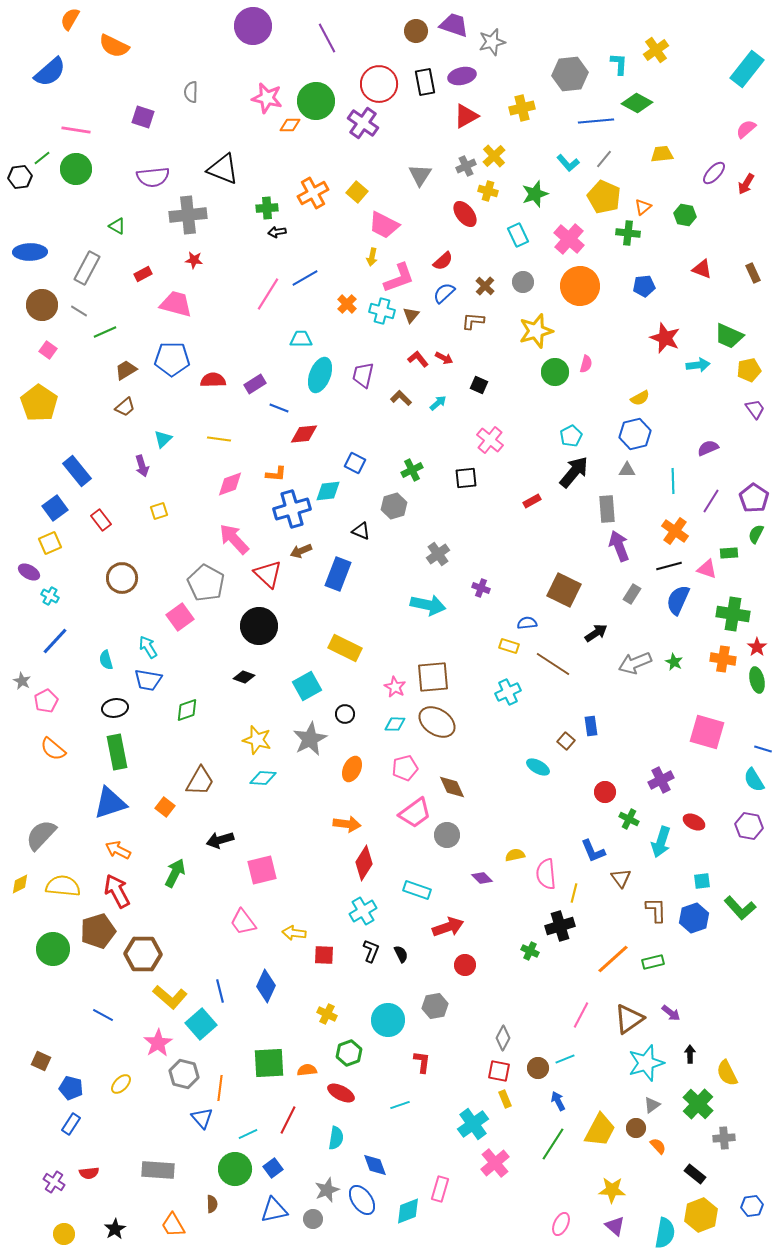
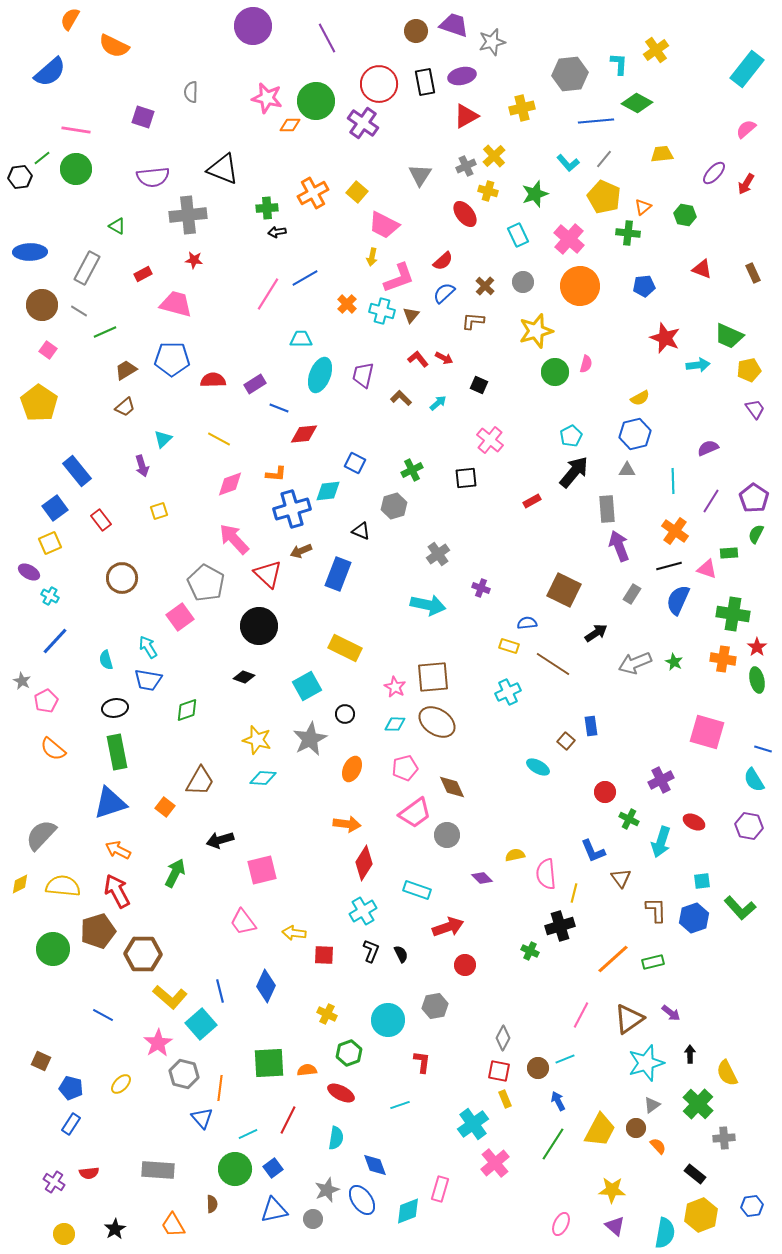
yellow line at (219, 439): rotated 20 degrees clockwise
